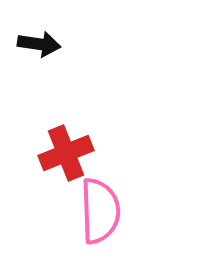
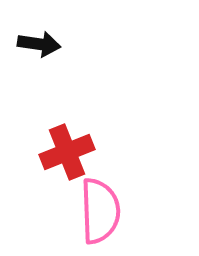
red cross: moved 1 px right, 1 px up
